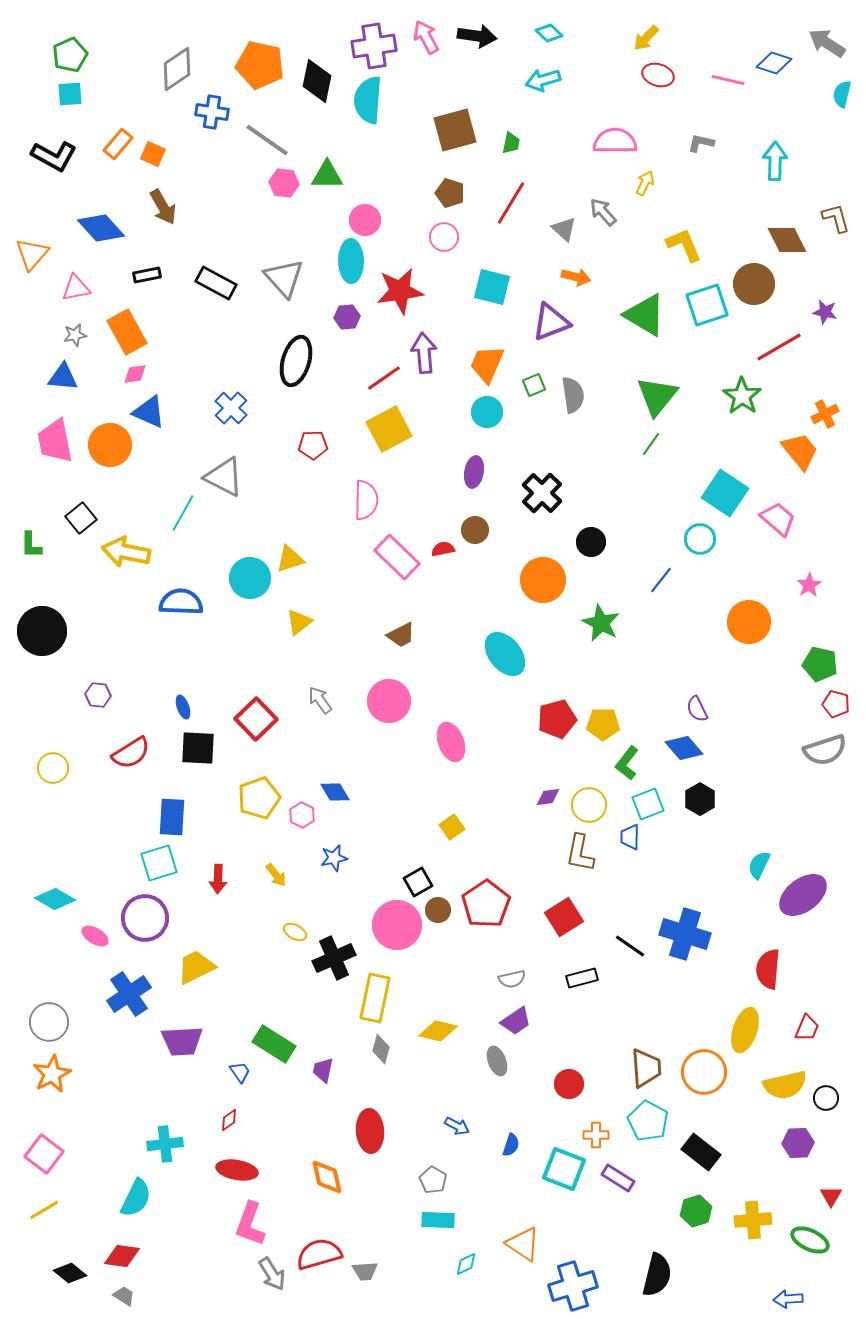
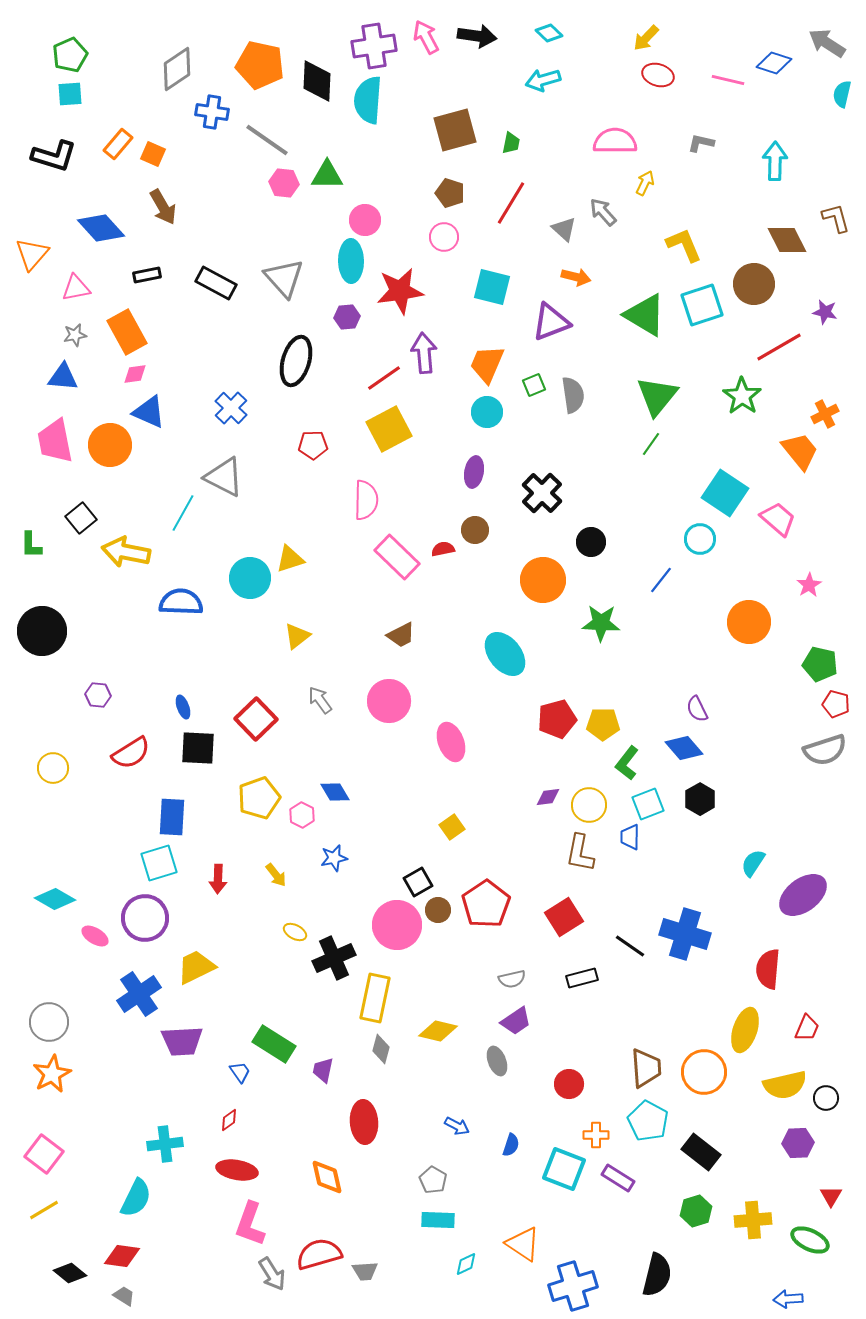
black diamond at (317, 81): rotated 9 degrees counterclockwise
black L-shape at (54, 156): rotated 12 degrees counterclockwise
cyan square at (707, 305): moved 5 px left
yellow triangle at (299, 622): moved 2 px left, 14 px down
green star at (601, 623): rotated 24 degrees counterclockwise
cyan semicircle at (759, 865): moved 6 px left, 2 px up; rotated 8 degrees clockwise
blue cross at (129, 994): moved 10 px right
red ellipse at (370, 1131): moved 6 px left, 9 px up
